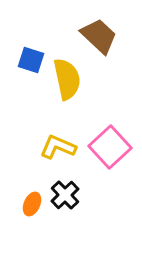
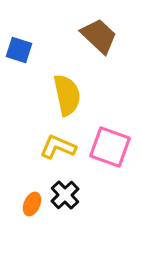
blue square: moved 12 px left, 10 px up
yellow semicircle: moved 16 px down
pink square: rotated 27 degrees counterclockwise
